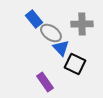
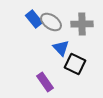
gray ellipse: moved 11 px up
